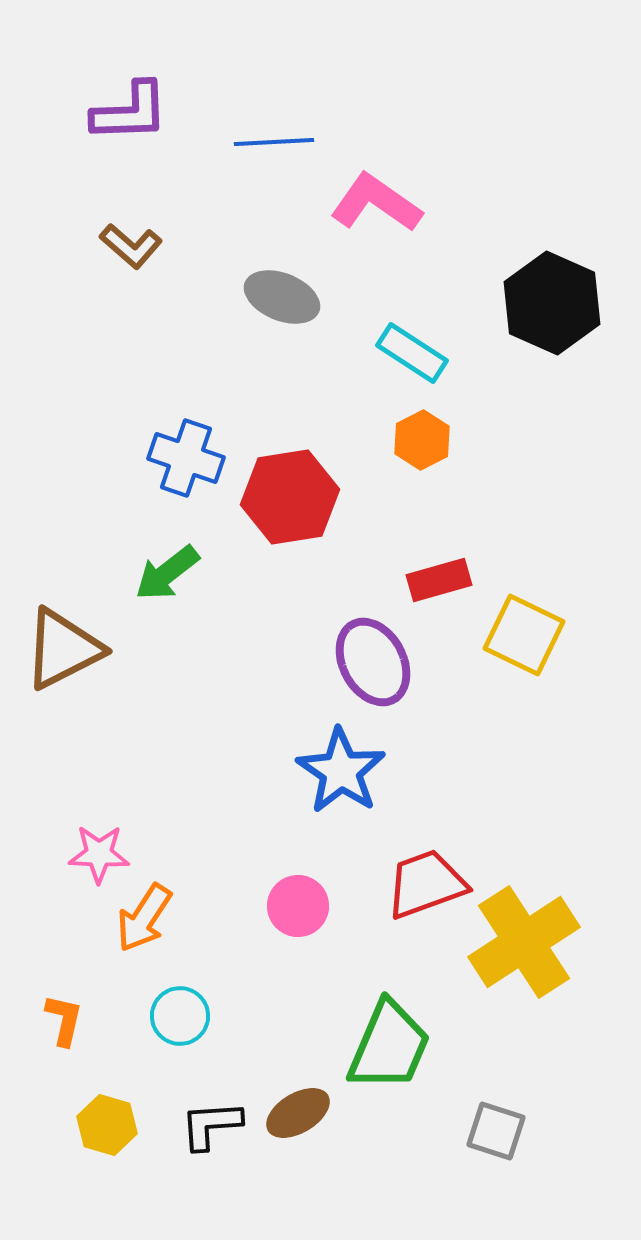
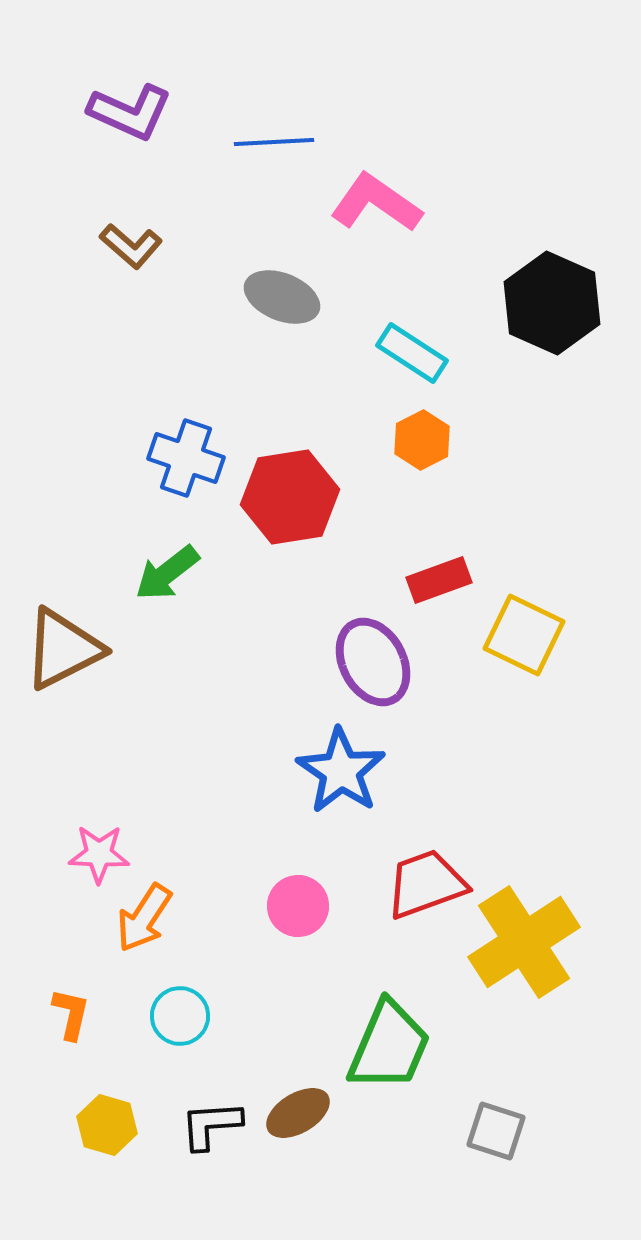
purple L-shape: rotated 26 degrees clockwise
red rectangle: rotated 4 degrees counterclockwise
orange L-shape: moved 7 px right, 6 px up
